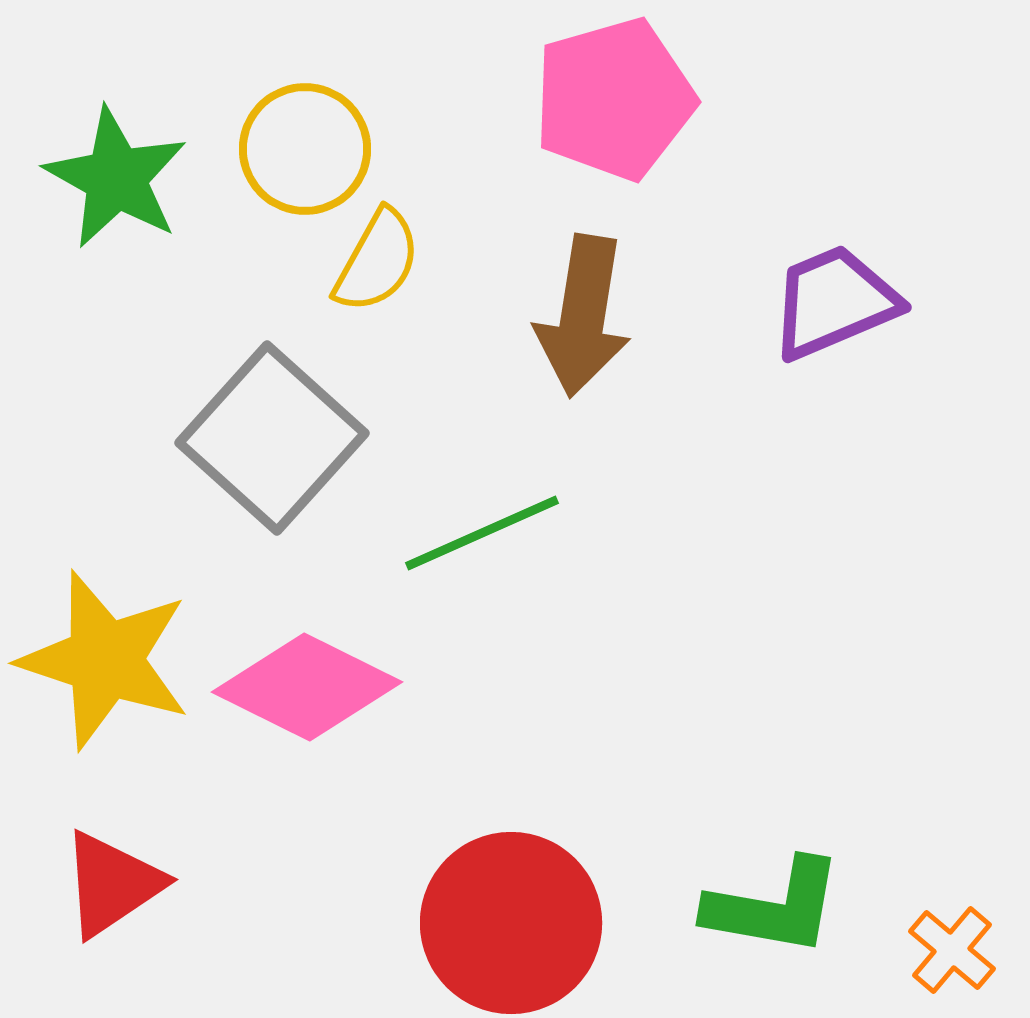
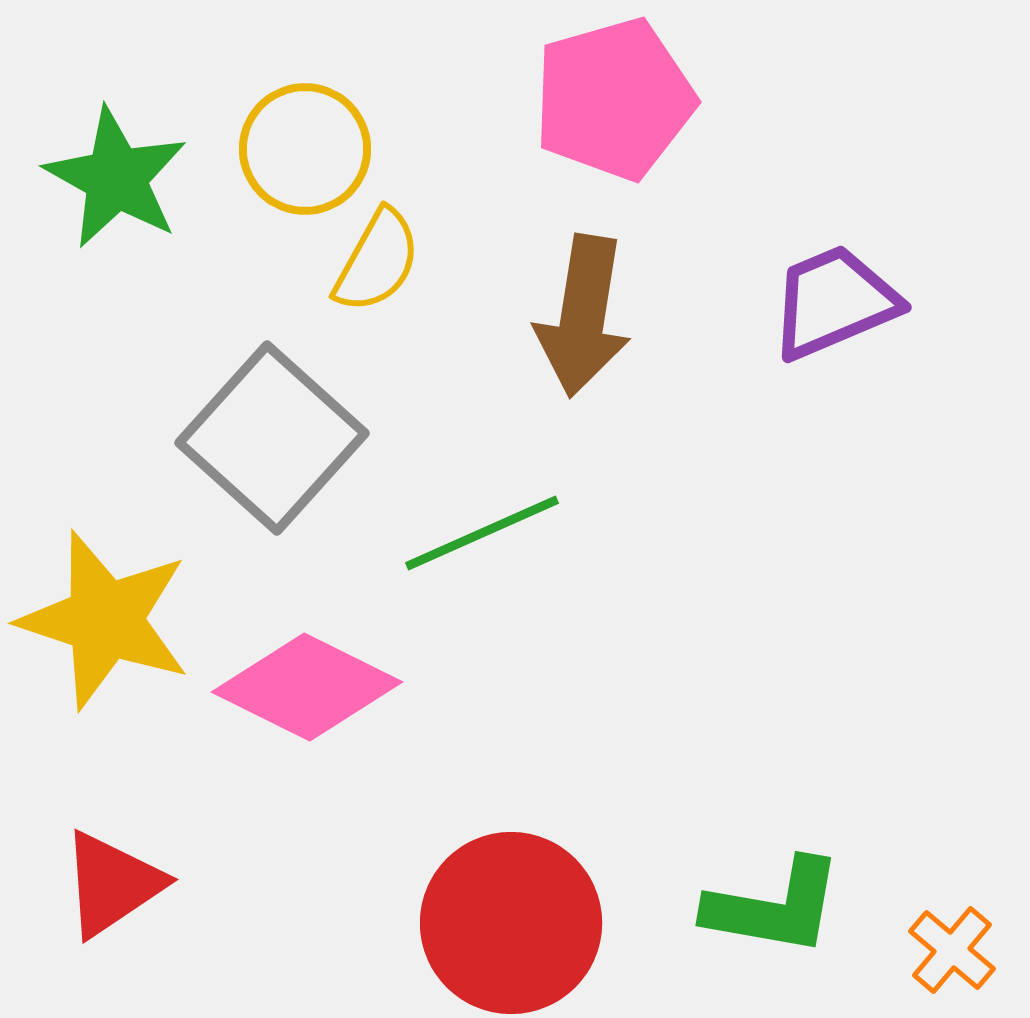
yellow star: moved 40 px up
